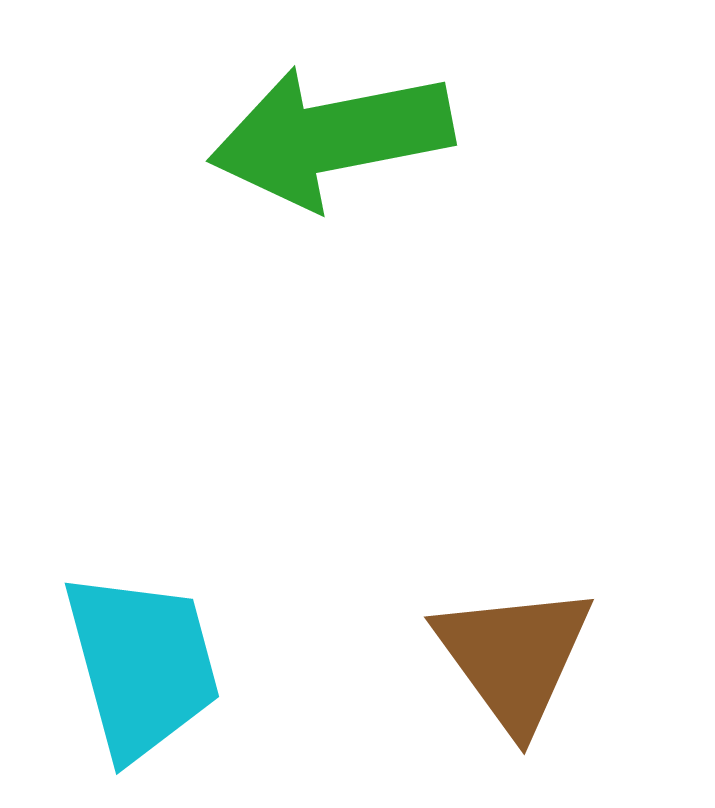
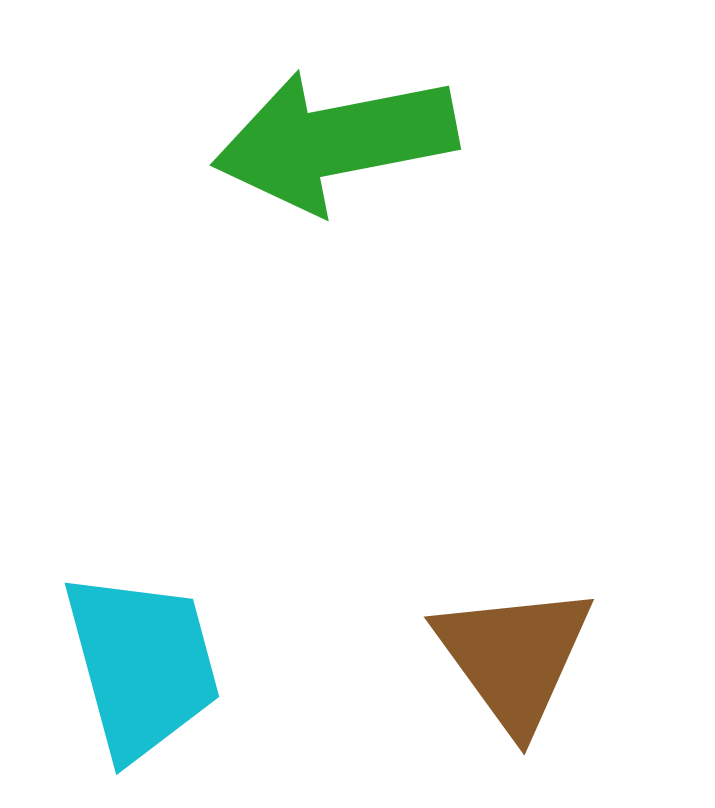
green arrow: moved 4 px right, 4 px down
